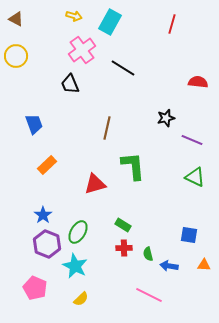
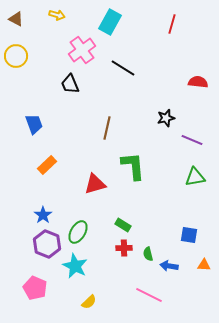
yellow arrow: moved 17 px left, 1 px up
green triangle: rotated 35 degrees counterclockwise
yellow semicircle: moved 8 px right, 3 px down
